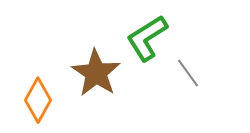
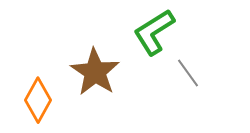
green L-shape: moved 7 px right, 6 px up
brown star: moved 1 px left, 1 px up
